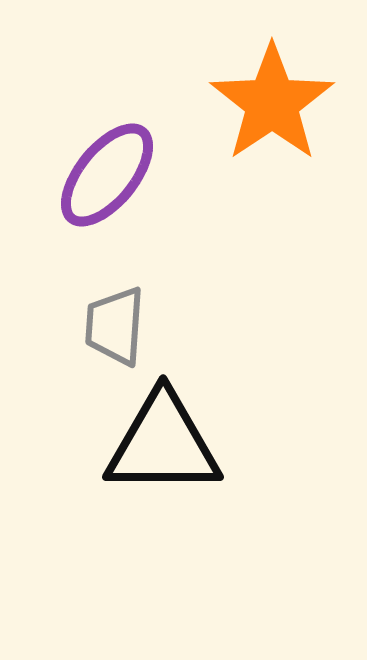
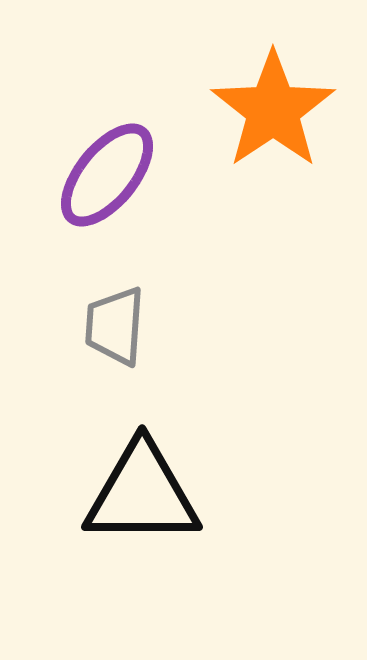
orange star: moved 1 px right, 7 px down
black triangle: moved 21 px left, 50 px down
